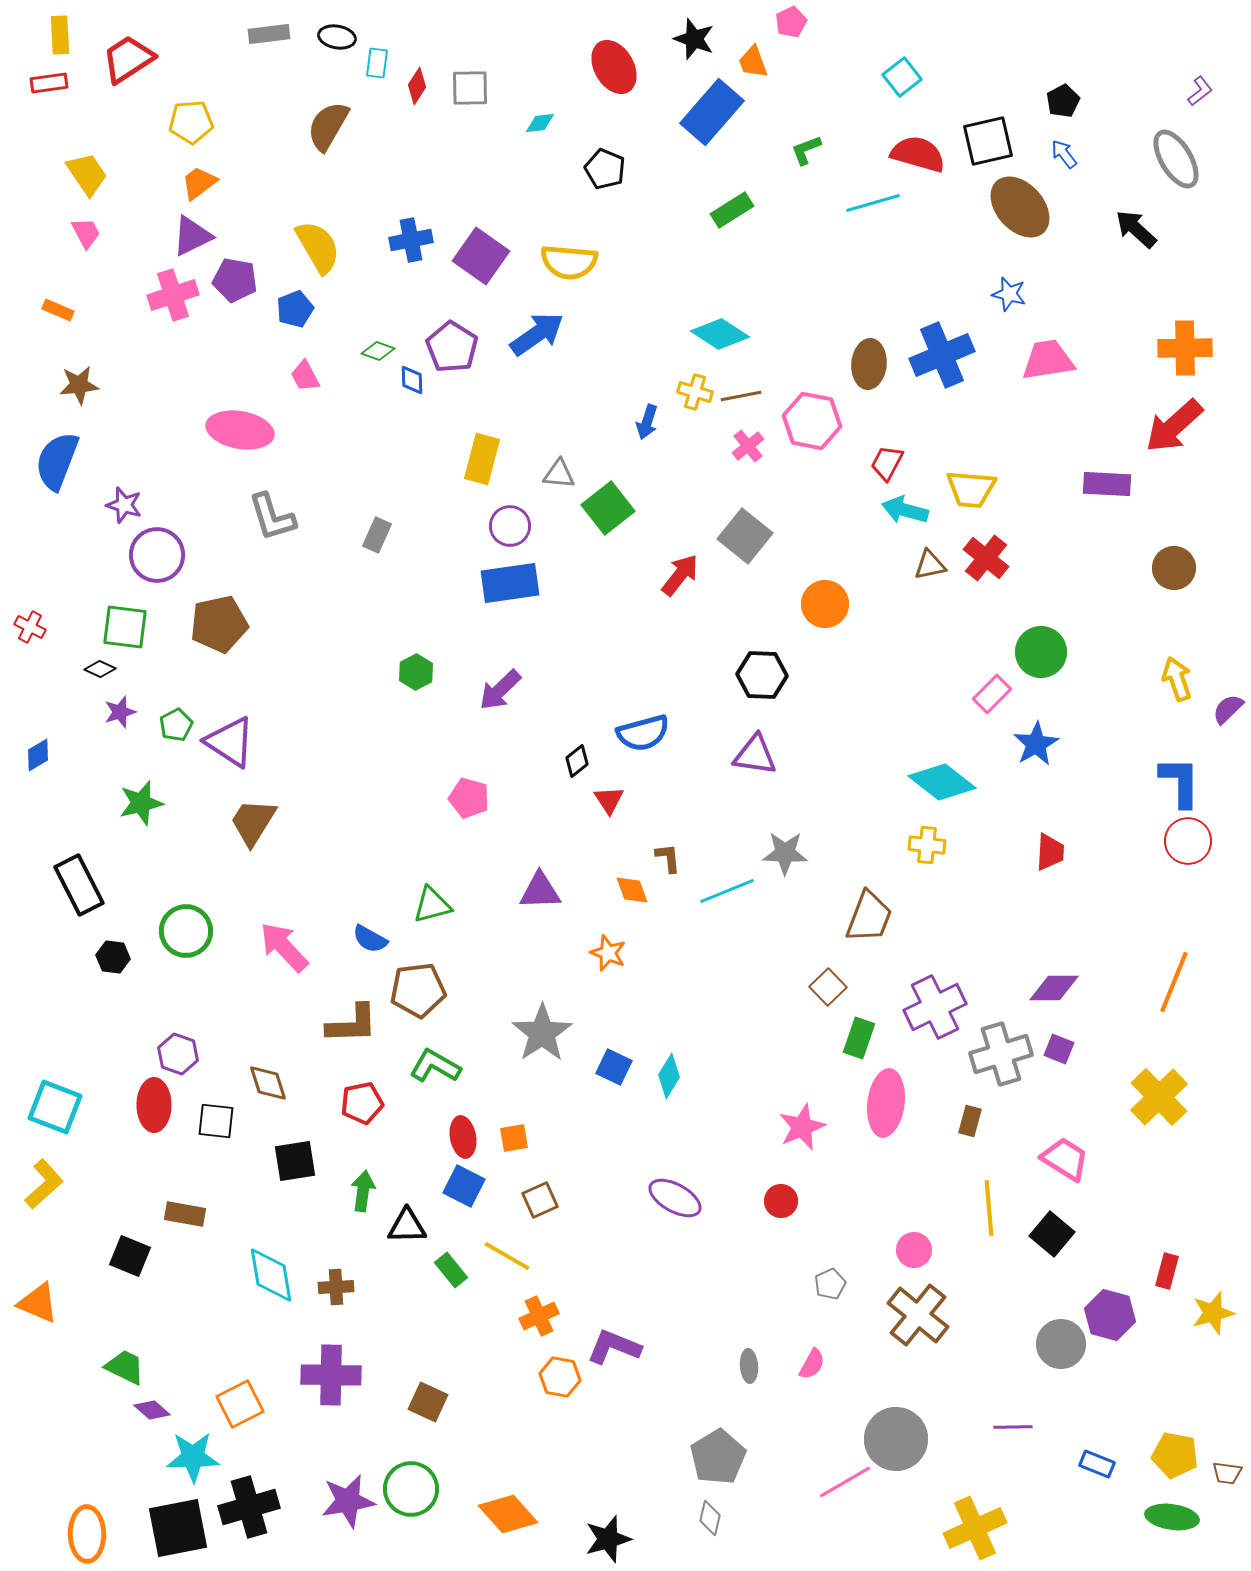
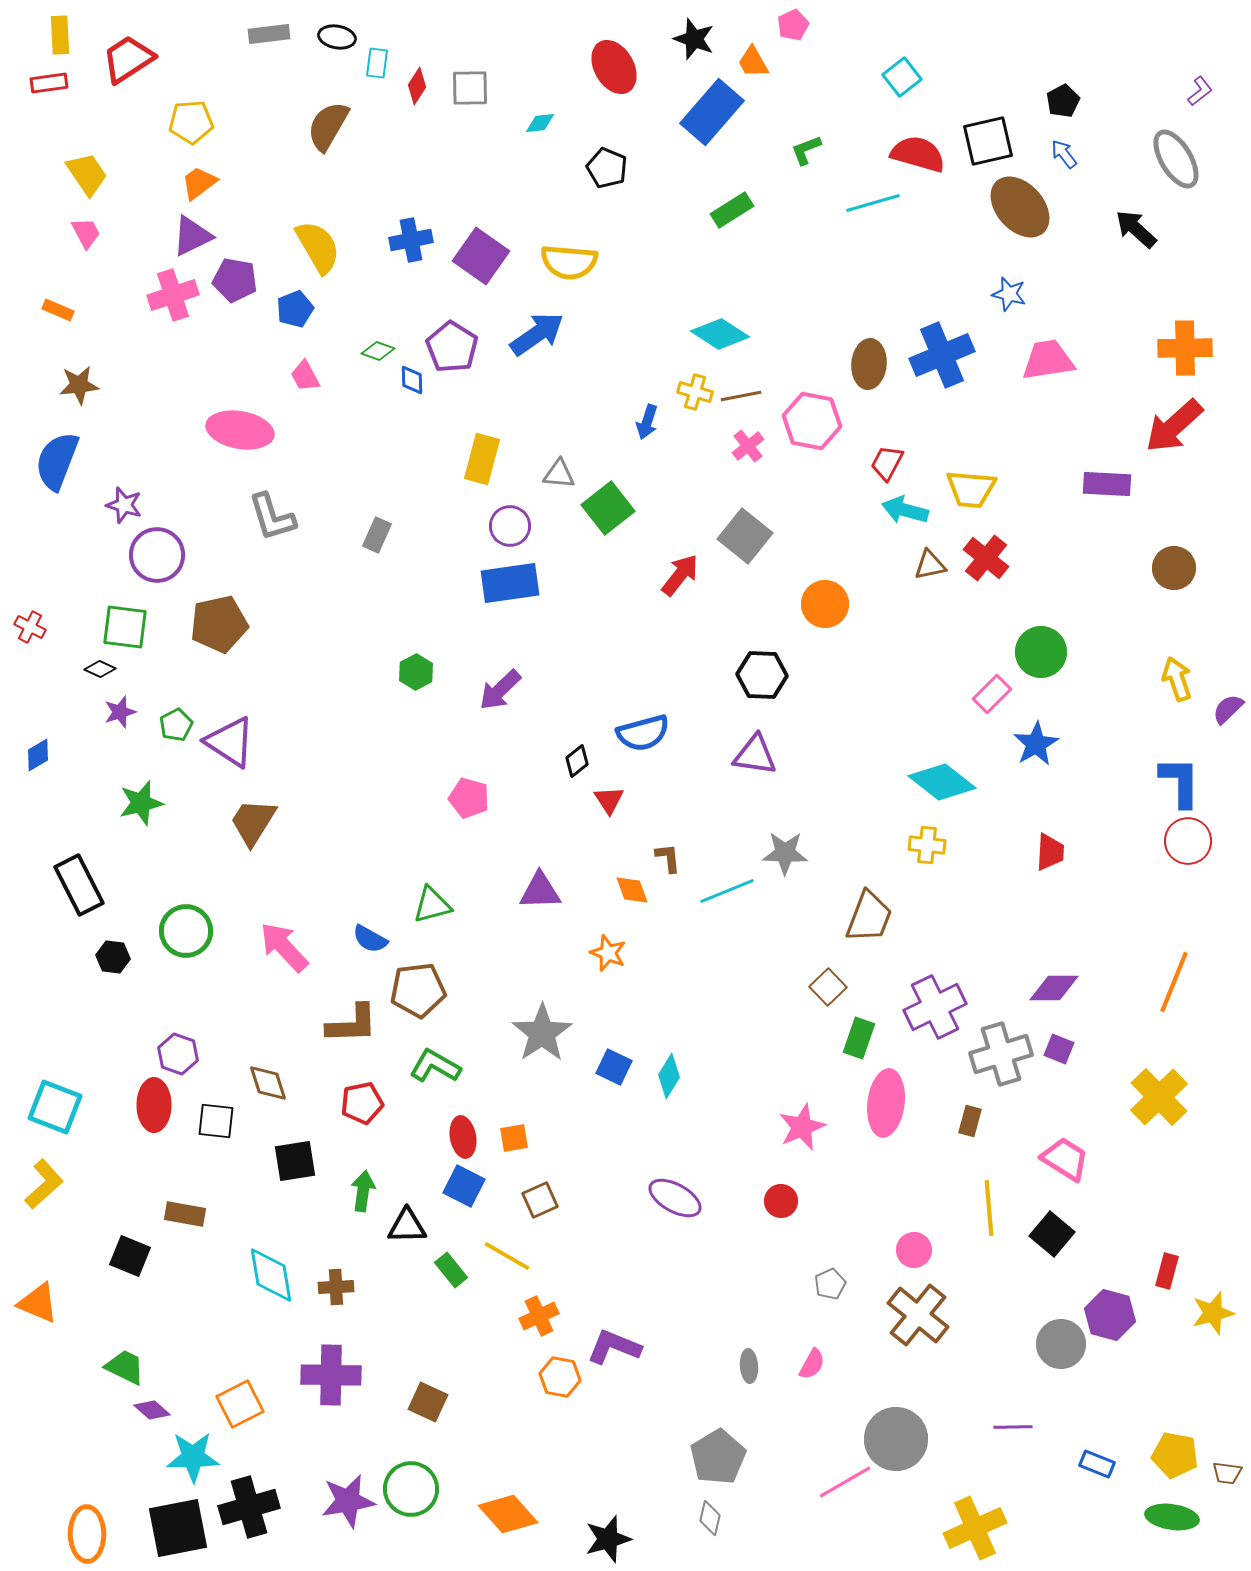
pink pentagon at (791, 22): moved 2 px right, 3 px down
orange trapezoid at (753, 62): rotated 9 degrees counterclockwise
black pentagon at (605, 169): moved 2 px right, 1 px up
